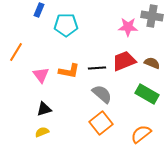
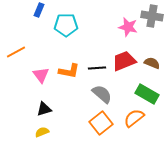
pink star: rotated 12 degrees clockwise
orange line: rotated 30 degrees clockwise
orange semicircle: moved 7 px left, 16 px up
